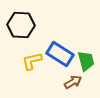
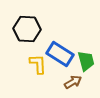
black hexagon: moved 6 px right, 4 px down
yellow L-shape: moved 6 px right, 3 px down; rotated 100 degrees clockwise
